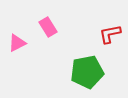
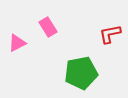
green pentagon: moved 6 px left, 1 px down
